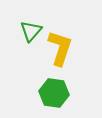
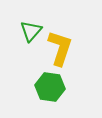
green hexagon: moved 4 px left, 6 px up
